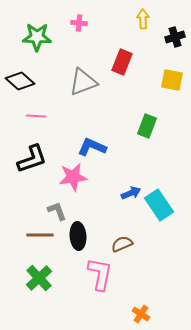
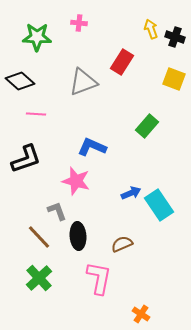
yellow arrow: moved 8 px right, 10 px down; rotated 18 degrees counterclockwise
black cross: rotated 36 degrees clockwise
red rectangle: rotated 10 degrees clockwise
yellow square: moved 2 px right, 1 px up; rotated 10 degrees clockwise
pink line: moved 2 px up
green rectangle: rotated 20 degrees clockwise
black L-shape: moved 6 px left
pink star: moved 3 px right, 4 px down; rotated 24 degrees clockwise
brown line: moved 1 px left, 2 px down; rotated 48 degrees clockwise
pink L-shape: moved 1 px left, 4 px down
